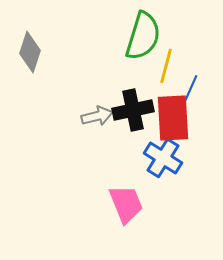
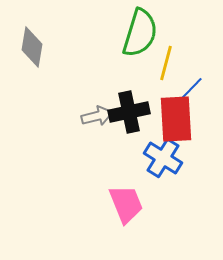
green semicircle: moved 3 px left, 3 px up
gray diamond: moved 2 px right, 5 px up; rotated 9 degrees counterclockwise
yellow line: moved 3 px up
blue line: rotated 20 degrees clockwise
black cross: moved 4 px left, 2 px down
red rectangle: moved 3 px right, 1 px down
